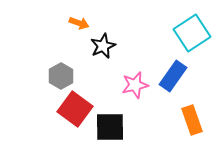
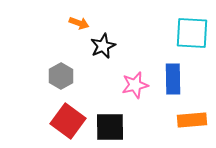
cyan square: rotated 36 degrees clockwise
blue rectangle: moved 3 px down; rotated 36 degrees counterclockwise
red square: moved 7 px left, 12 px down
orange rectangle: rotated 76 degrees counterclockwise
